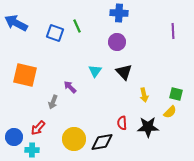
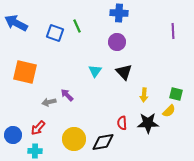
orange square: moved 3 px up
purple arrow: moved 3 px left, 8 px down
yellow arrow: rotated 16 degrees clockwise
gray arrow: moved 4 px left; rotated 56 degrees clockwise
yellow semicircle: moved 1 px left, 1 px up
black star: moved 4 px up
blue circle: moved 1 px left, 2 px up
black diamond: moved 1 px right
cyan cross: moved 3 px right, 1 px down
